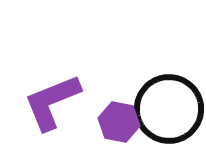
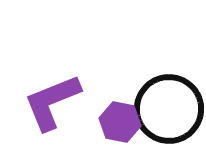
purple hexagon: moved 1 px right
